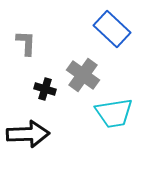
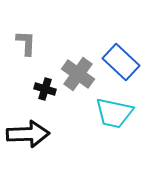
blue rectangle: moved 9 px right, 33 px down
gray cross: moved 5 px left, 1 px up
cyan trapezoid: rotated 21 degrees clockwise
